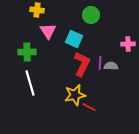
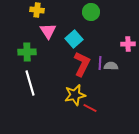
green circle: moved 3 px up
cyan square: rotated 24 degrees clockwise
red line: moved 1 px right, 1 px down
